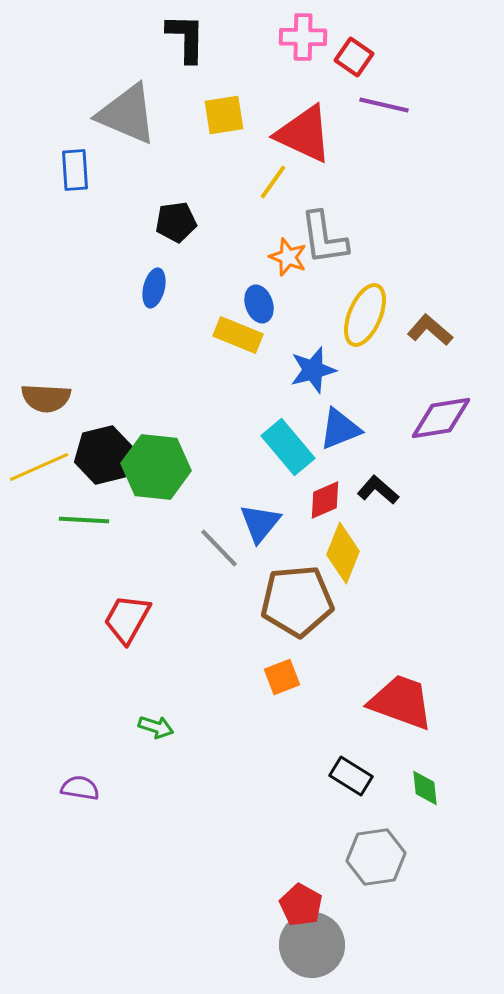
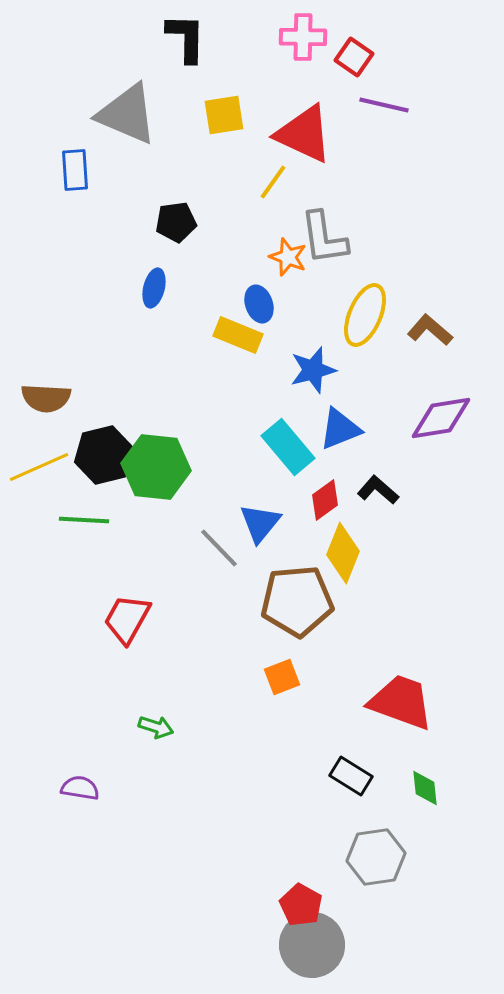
red diamond at (325, 500): rotated 12 degrees counterclockwise
